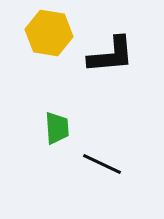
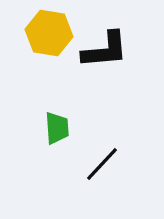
black L-shape: moved 6 px left, 5 px up
black line: rotated 72 degrees counterclockwise
